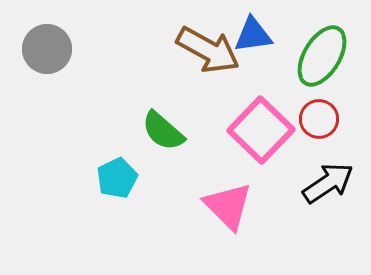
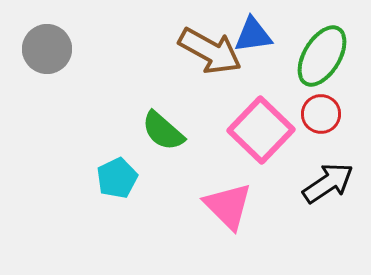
brown arrow: moved 2 px right, 1 px down
red circle: moved 2 px right, 5 px up
